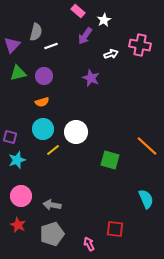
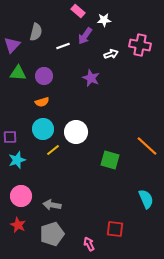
white star: rotated 24 degrees clockwise
white line: moved 12 px right
green triangle: rotated 18 degrees clockwise
purple square: rotated 16 degrees counterclockwise
